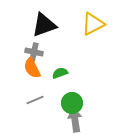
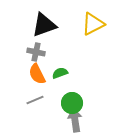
gray cross: moved 2 px right
orange semicircle: moved 5 px right, 6 px down
